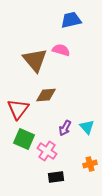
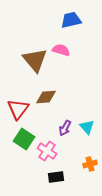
brown diamond: moved 2 px down
green square: rotated 10 degrees clockwise
